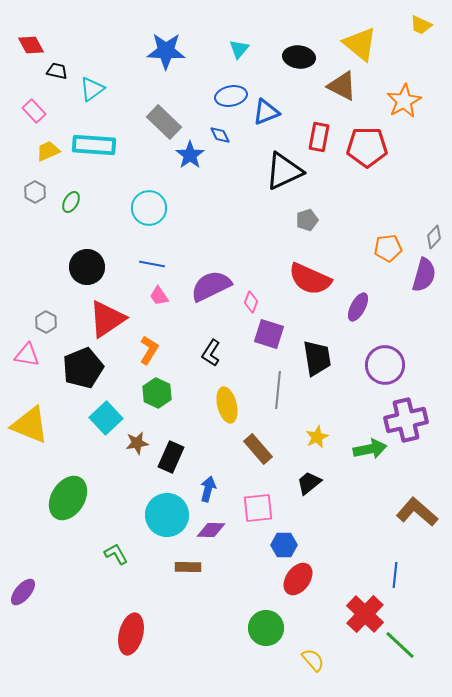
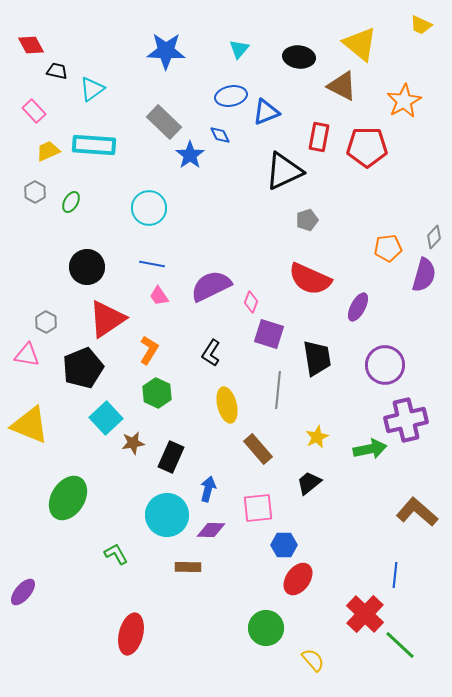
brown star at (137, 443): moved 4 px left
